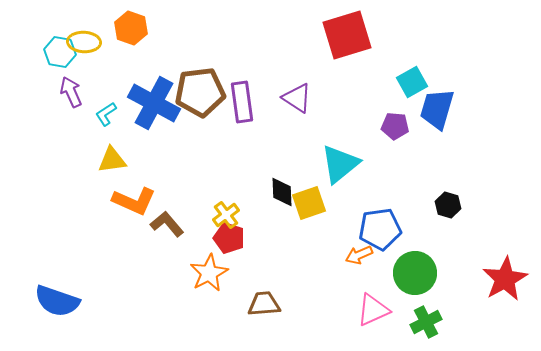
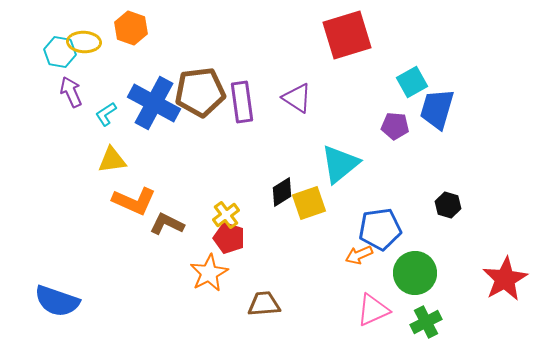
black diamond: rotated 60 degrees clockwise
brown L-shape: rotated 24 degrees counterclockwise
